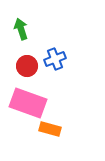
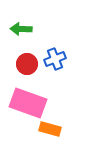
green arrow: rotated 70 degrees counterclockwise
red circle: moved 2 px up
